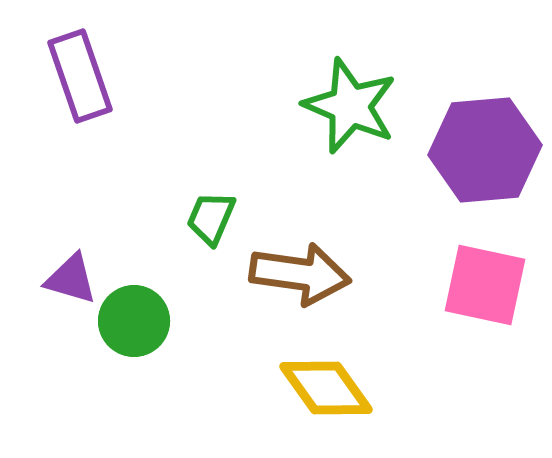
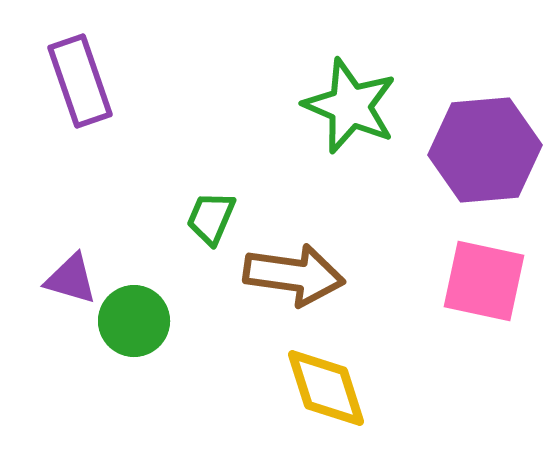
purple rectangle: moved 5 px down
brown arrow: moved 6 px left, 1 px down
pink square: moved 1 px left, 4 px up
yellow diamond: rotated 18 degrees clockwise
